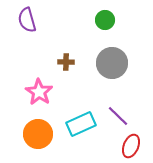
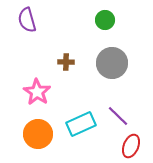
pink star: moved 2 px left
